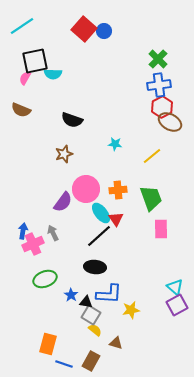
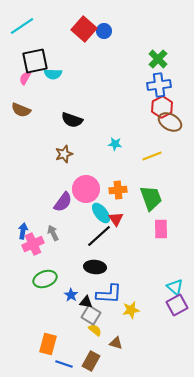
yellow line: rotated 18 degrees clockwise
